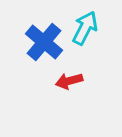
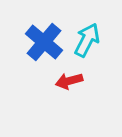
cyan arrow: moved 2 px right, 12 px down
